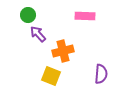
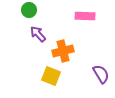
green circle: moved 1 px right, 5 px up
purple semicircle: rotated 36 degrees counterclockwise
